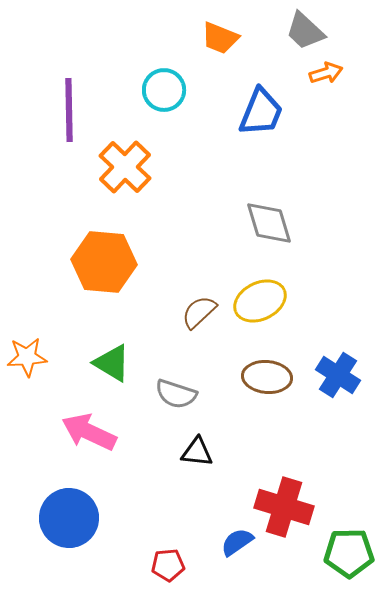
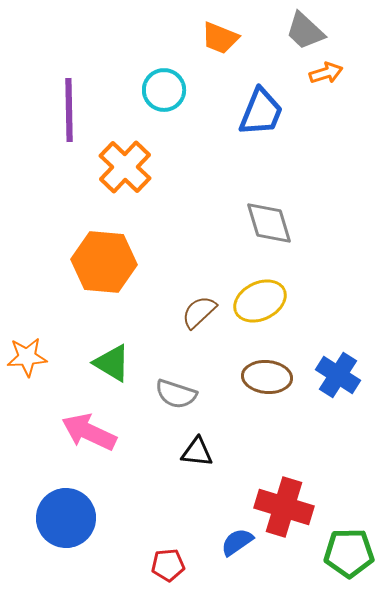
blue circle: moved 3 px left
